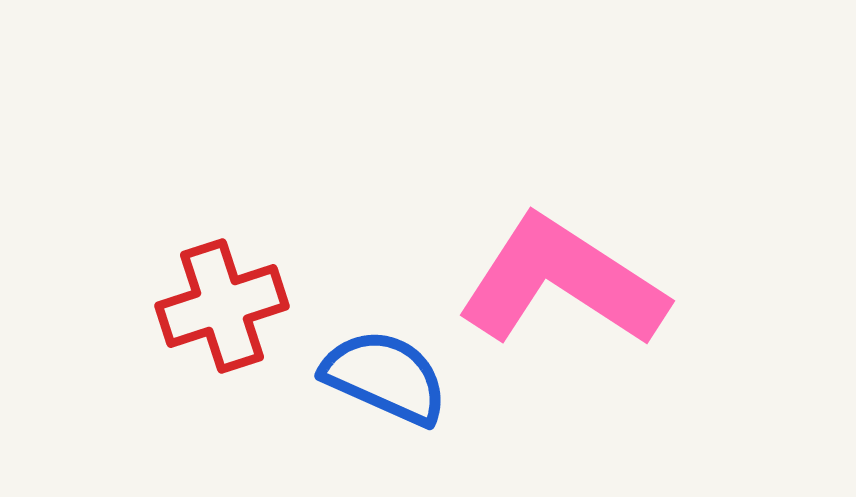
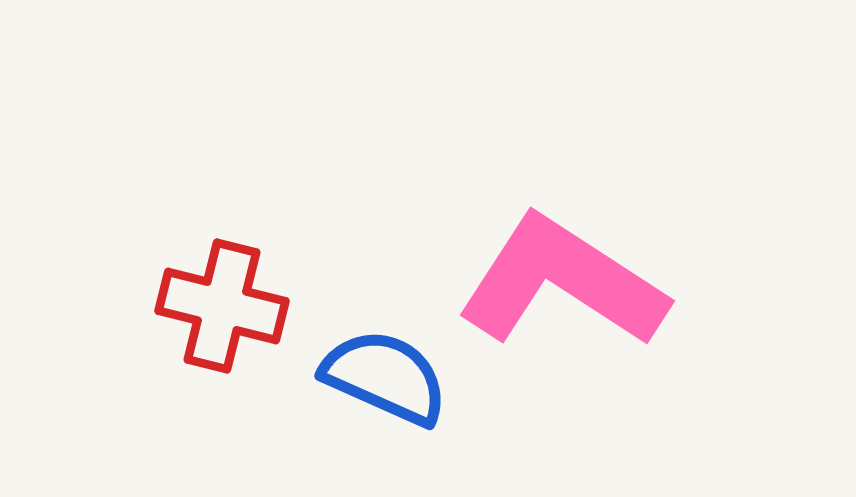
red cross: rotated 32 degrees clockwise
